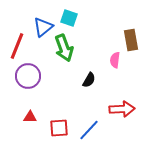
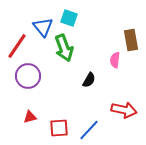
blue triangle: rotated 30 degrees counterclockwise
red line: rotated 12 degrees clockwise
red arrow: moved 2 px right, 1 px down; rotated 15 degrees clockwise
red triangle: rotated 16 degrees counterclockwise
